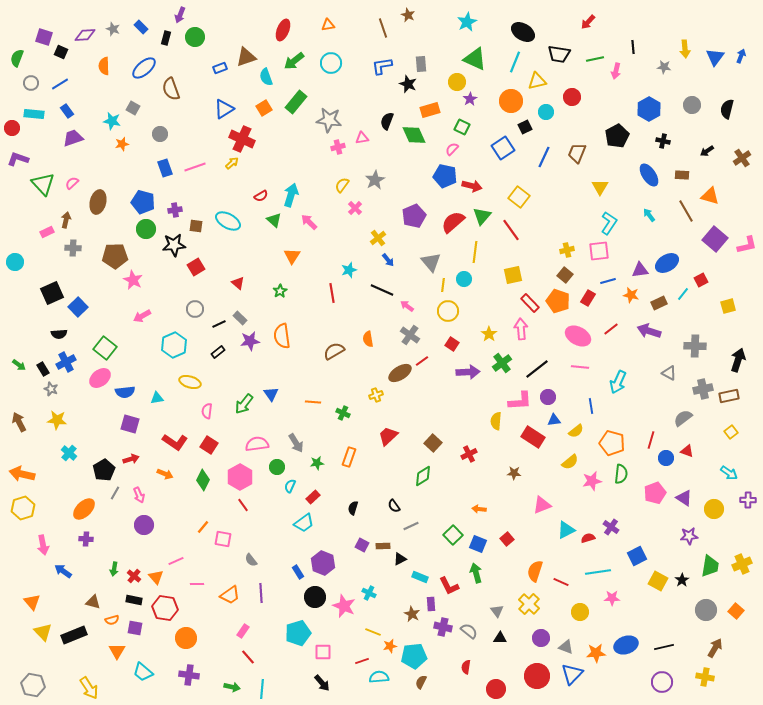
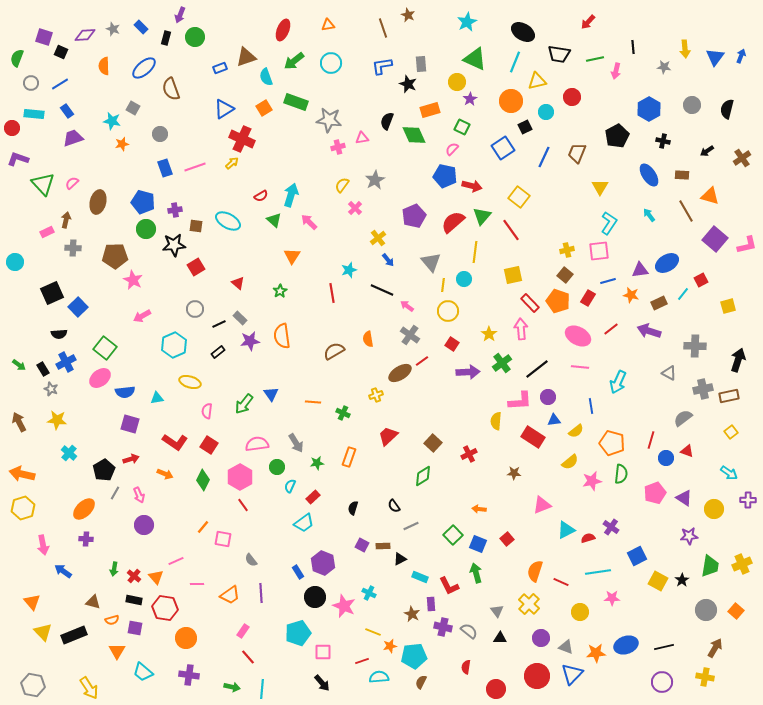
green rectangle at (296, 102): rotated 70 degrees clockwise
